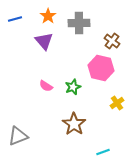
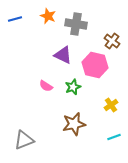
orange star: rotated 14 degrees counterclockwise
gray cross: moved 3 px left, 1 px down; rotated 10 degrees clockwise
purple triangle: moved 19 px right, 14 px down; rotated 24 degrees counterclockwise
pink hexagon: moved 6 px left, 3 px up
yellow cross: moved 6 px left, 2 px down
brown star: rotated 25 degrees clockwise
gray triangle: moved 6 px right, 4 px down
cyan line: moved 11 px right, 15 px up
